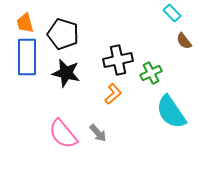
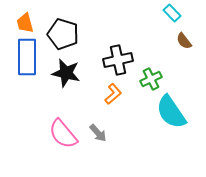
green cross: moved 6 px down
